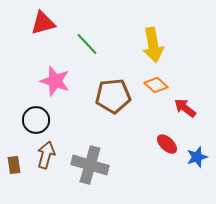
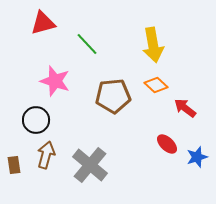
gray cross: rotated 24 degrees clockwise
